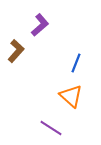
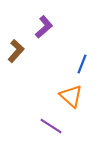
purple L-shape: moved 4 px right, 2 px down
blue line: moved 6 px right, 1 px down
purple line: moved 2 px up
